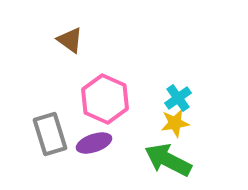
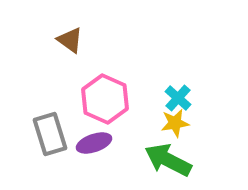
cyan cross: rotated 12 degrees counterclockwise
